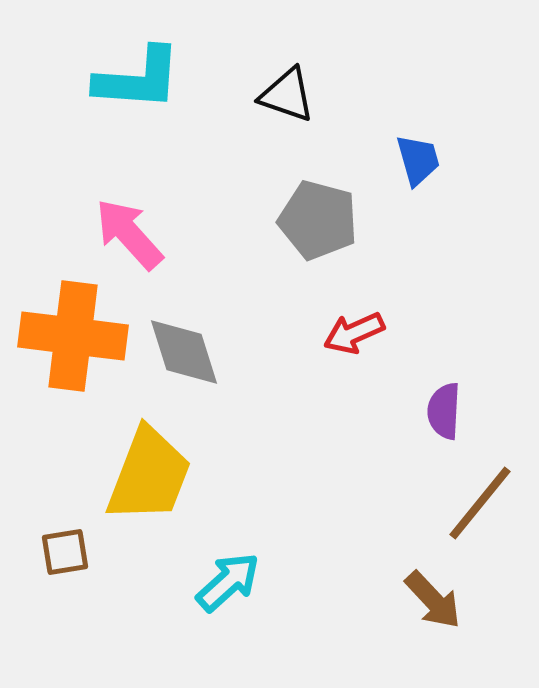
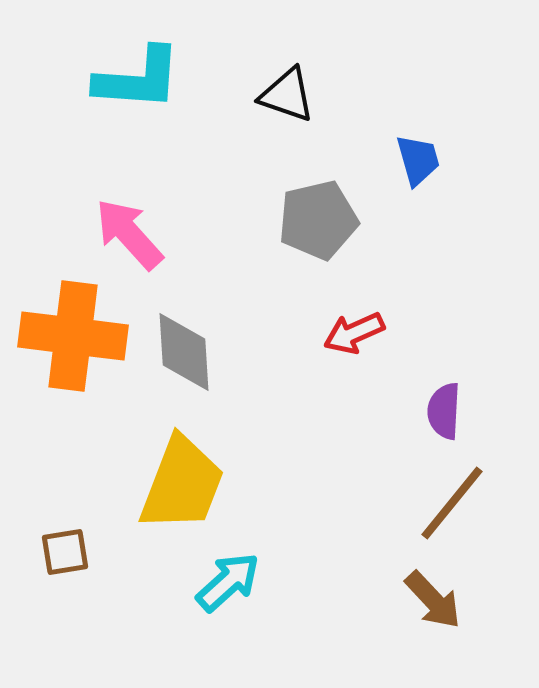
gray pentagon: rotated 28 degrees counterclockwise
gray diamond: rotated 14 degrees clockwise
yellow trapezoid: moved 33 px right, 9 px down
brown line: moved 28 px left
